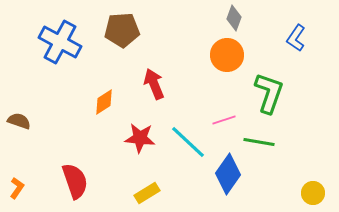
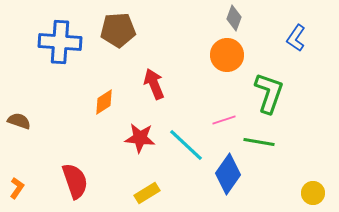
brown pentagon: moved 4 px left
blue cross: rotated 24 degrees counterclockwise
cyan line: moved 2 px left, 3 px down
